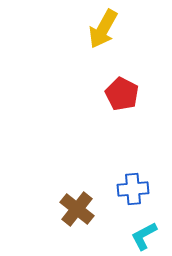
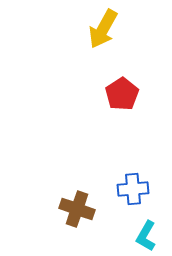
red pentagon: rotated 12 degrees clockwise
brown cross: rotated 20 degrees counterclockwise
cyan L-shape: moved 2 px right; rotated 32 degrees counterclockwise
